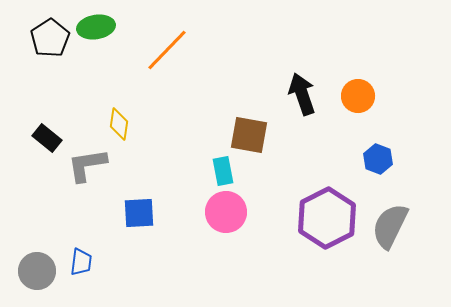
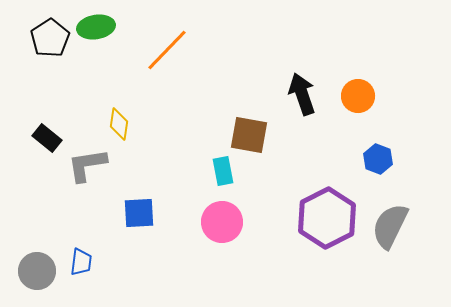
pink circle: moved 4 px left, 10 px down
